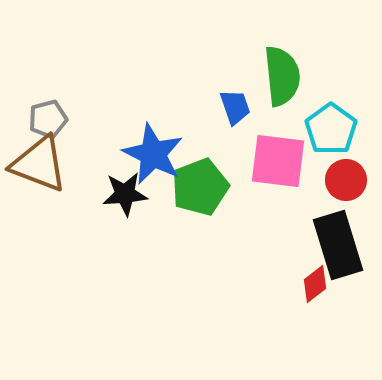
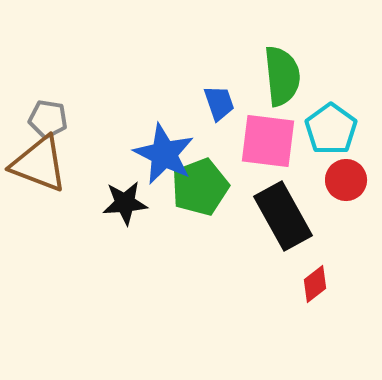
blue trapezoid: moved 16 px left, 4 px up
gray pentagon: rotated 24 degrees clockwise
blue star: moved 11 px right
pink square: moved 10 px left, 20 px up
black star: moved 9 px down
black rectangle: moved 55 px left, 29 px up; rotated 12 degrees counterclockwise
